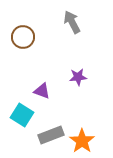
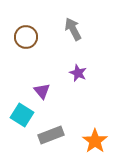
gray arrow: moved 1 px right, 7 px down
brown circle: moved 3 px right
purple star: moved 4 px up; rotated 30 degrees clockwise
purple triangle: rotated 30 degrees clockwise
orange star: moved 13 px right
